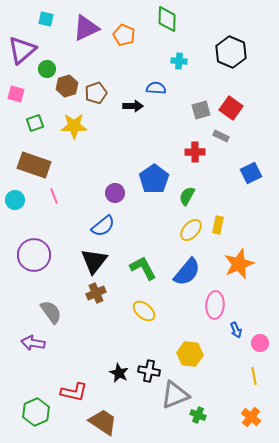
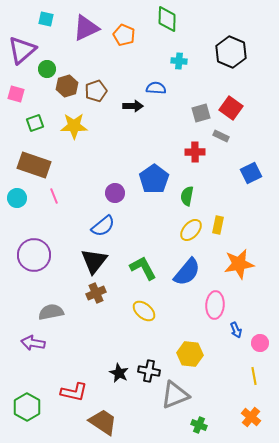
brown pentagon at (96, 93): moved 2 px up
gray square at (201, 110): moved 3 px down
green semicircle at (187, 196): rotated 18 degrees counterclockwise
cyan circle at (15, 200): moved 2 px right, 2 px up
orange star at (239, 264): rotated 12 degrees clockwise
gray semicircle at (51, 312): rotated 65 degrees counterclockwise
green hexagon at (36, 412): moved 9 px left, 5 px up; rotated 8 degrees counterclockwise
green cross at (198, 415): moved 1 px right, 10 px down
